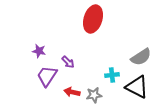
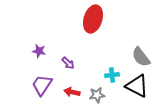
gray semicircle: rotated 85 degrees clockwise
purple arrow: moved 1 px down
purple trapezoid: moved 5 px left, 9 px down
black triangle: moved 1 px up
gray star: moved 3 px right
